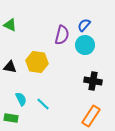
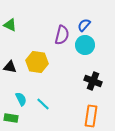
black cross: rotated 12 degrees clockwise
orange rectangle: rotated 25 degrees counterclockwise
